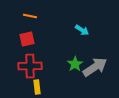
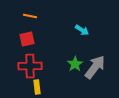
gray arrow: rotated 20 degrees counterclockwise
